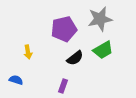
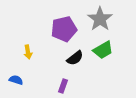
gray star: rotated 25 degrees counterclockwise
